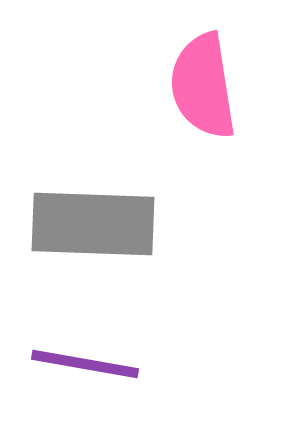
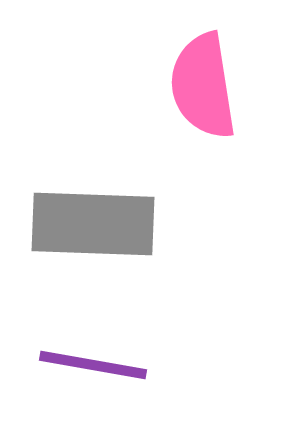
purple line: moved 8 px right, 1 px down
